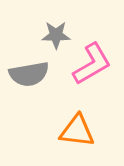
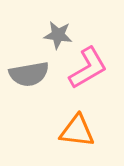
gray star: moved 2 px right; rotated 8 degrees clockwise
pink L-shape: moved 4 px left, 4 px down
